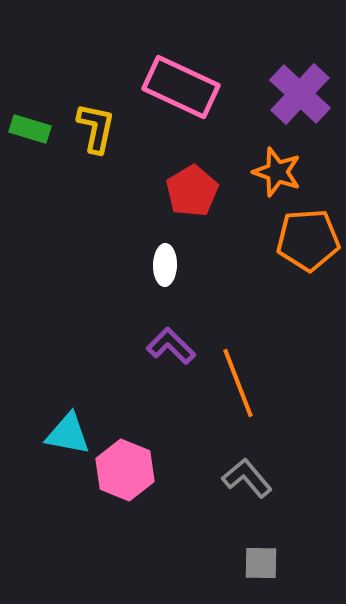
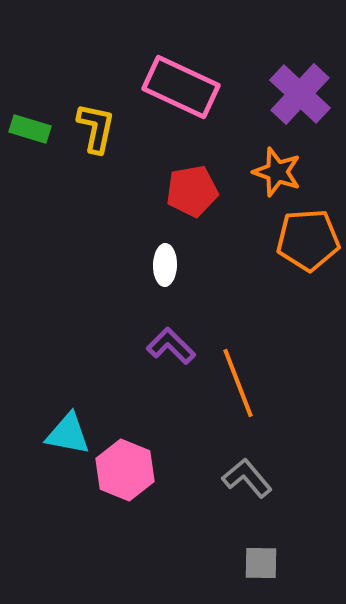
red pentagon: rotated 21 degrees clockwise
